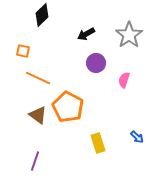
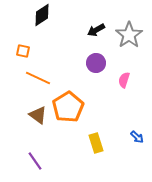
black diamond: rotated 10 degrees clockwise
black arrow: moved 10 px right, 4 px up
orange pentagon: rotated 12 degrees clockwise
yellow rectangle: moved 2 px left
purple line: rotated 54 degrees counterclockwise
